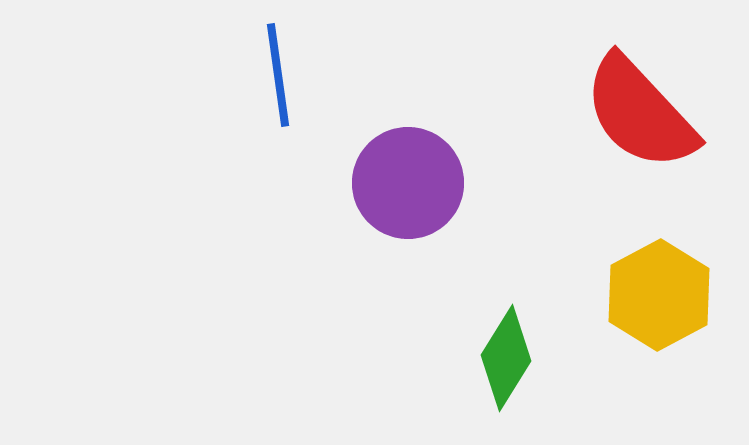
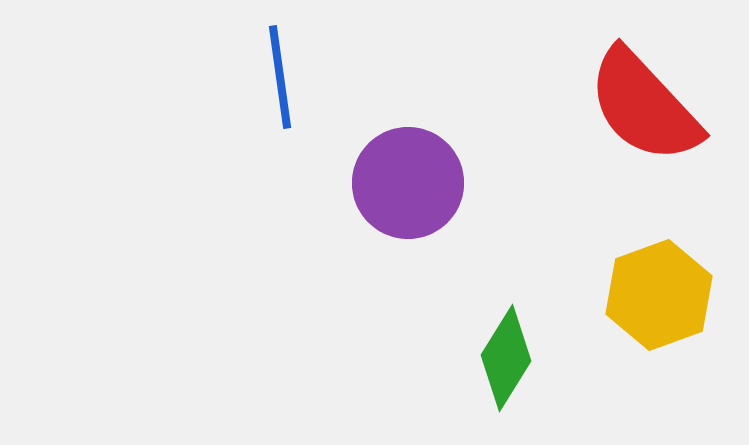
blue line: moved 2 px right, 2 px down
red semicircle: moved 4 px right, 7 px up
yellow hexagon: rotated 8 degrees clockwise
